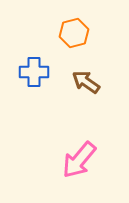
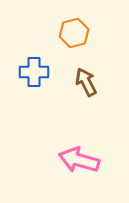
brown arrow: rotated 28 degrees clockwise
pink arrow: rotated 66 degrees clockwise
